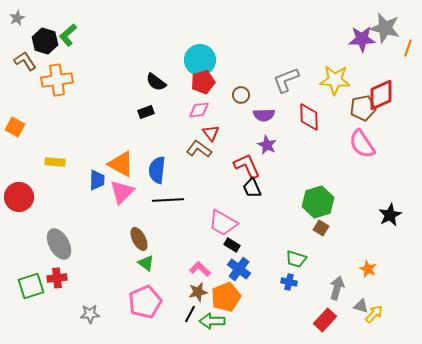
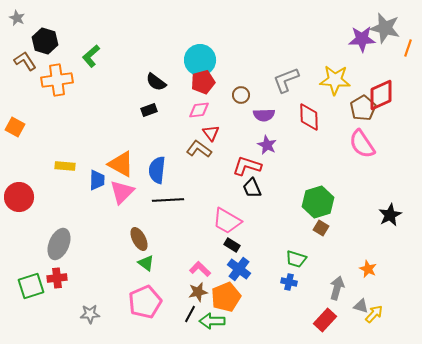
gray star at (17, 18): rotated 21 degrees counterclockwise
green L-shape at (68, 35): moved 23 px right, 21 px down
brown pentagon at (363, 108): rotated 20 degrees counterclockwise
black rectangle at (146, 112): moved 3 px right, 2 px up
yellow rectangle at (55, 162): moved 10 px right, 4 px down
red L-shape at (247, 166): rotated 48 degrees counterclockwise
pink trapezoid at (223, 223): moved 4 px right, 2 px up
gray ellipse at (59, 244): rotated 52 degrees clockwise
